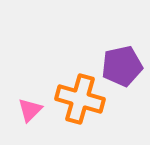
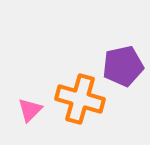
purple pentagon: moved 1 px right
